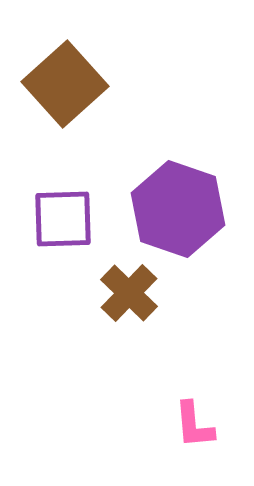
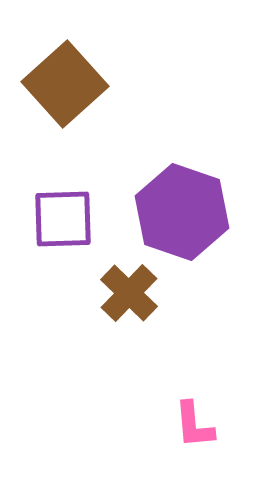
purple hexagon: moved 4 px right, 3 px down
